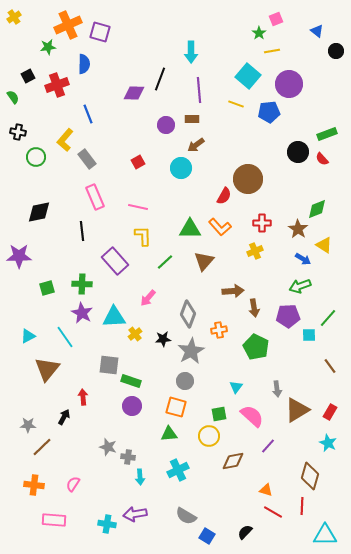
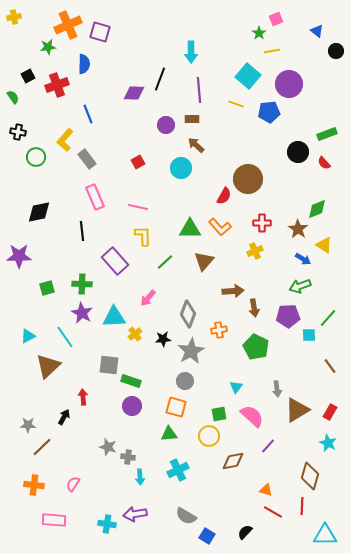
yellow cross at (14, 17): rotated 24 degrees clockwise
brown arrow at (196, 145): rotated 78 degrees clockwise
red semicircle at (322, 159): moved 2 px right, 4 px down
brown triangle at (47, 369): moved 1 px right, 3 px up; rotated 8 degrees clockwise
